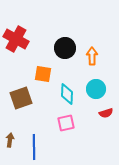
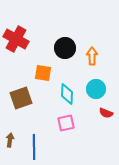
orange square: moved 1 px up
red semicircle: rotated 40 degrees clockwise
